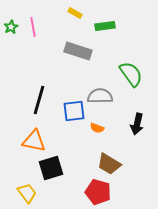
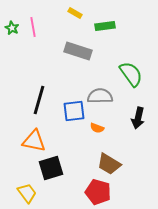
green star: moved 1 px right, 1 px down; rotated 16 degrees counterclockwise
black arrow: moved 1 px right, 6 px up
